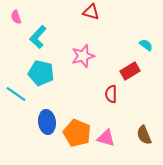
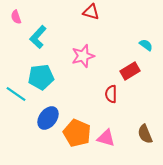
cyan pentagon: moved 4 px down; rotated 20 degrees counterclockwise
blue ellipse: moved 1 px right, 4 px up; rotated 45 degrees clockwise
brown semicircle: moved 1 px right, 1 px up
